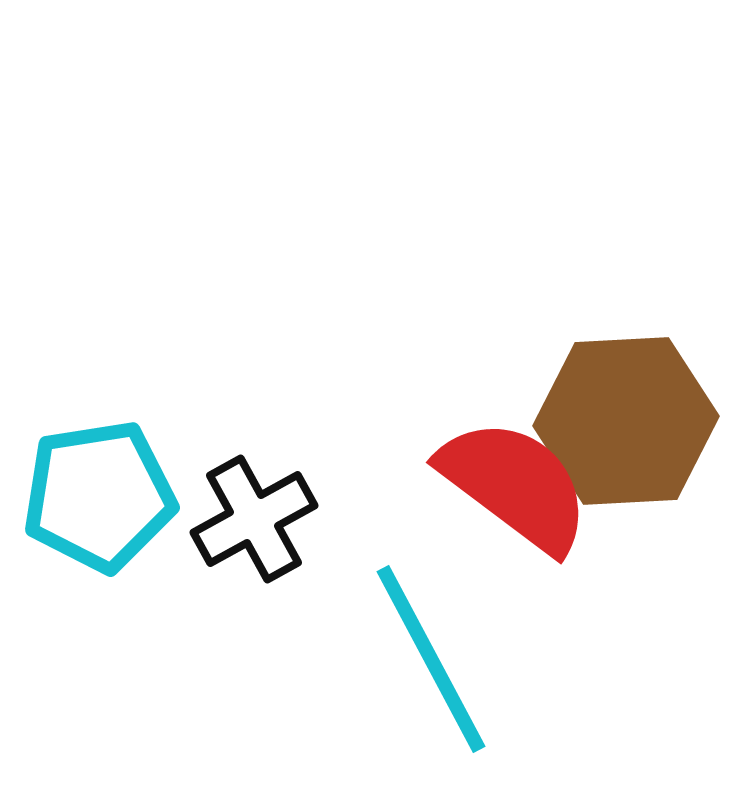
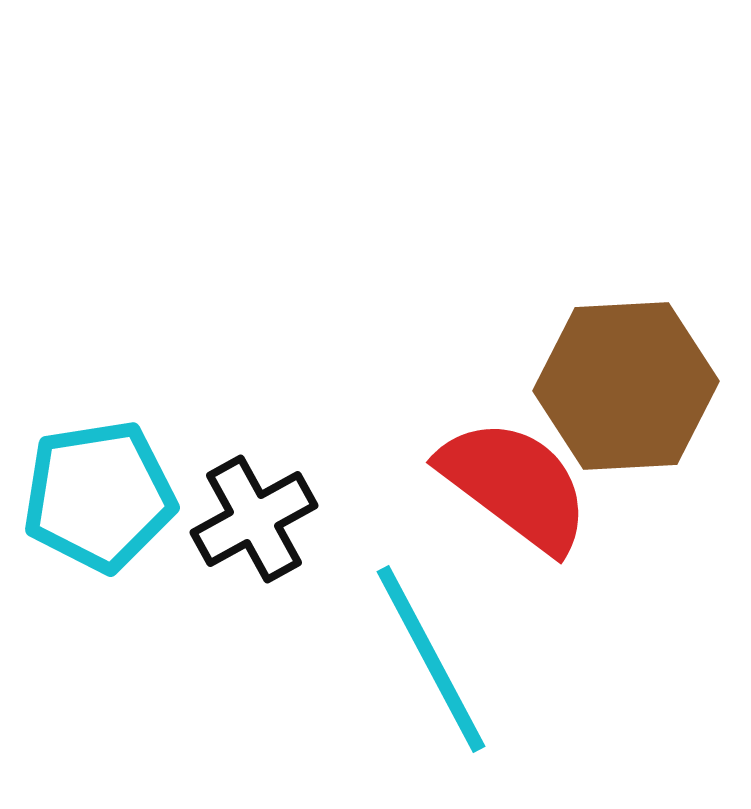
brown hexagon: moved 35 px up
